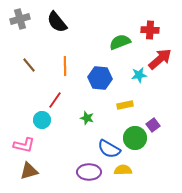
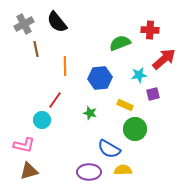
gray cross: moved 4 px right, 5 px down; rotated 12 degrees counterclockwise
green semicircle: moved 1 px down
red arrow: moved 4 px right
brown line: moved 7 px right, 16 px up; rotated 28 degrees clockwise
blue hexagon: rotated 10 degrees counterclockwise
yellow rectangle: rotated 35 degrees clockwise
green star: moved 3 px right, 5 px up
purple square: moved 31 px up; rotated 24 degrees clockwise
green circle: moved 9 px up
